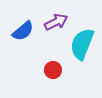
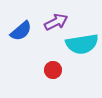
blue semicircle: moved 2 px left
cyan semicircle: rotated 120 degrees counterclockwise
